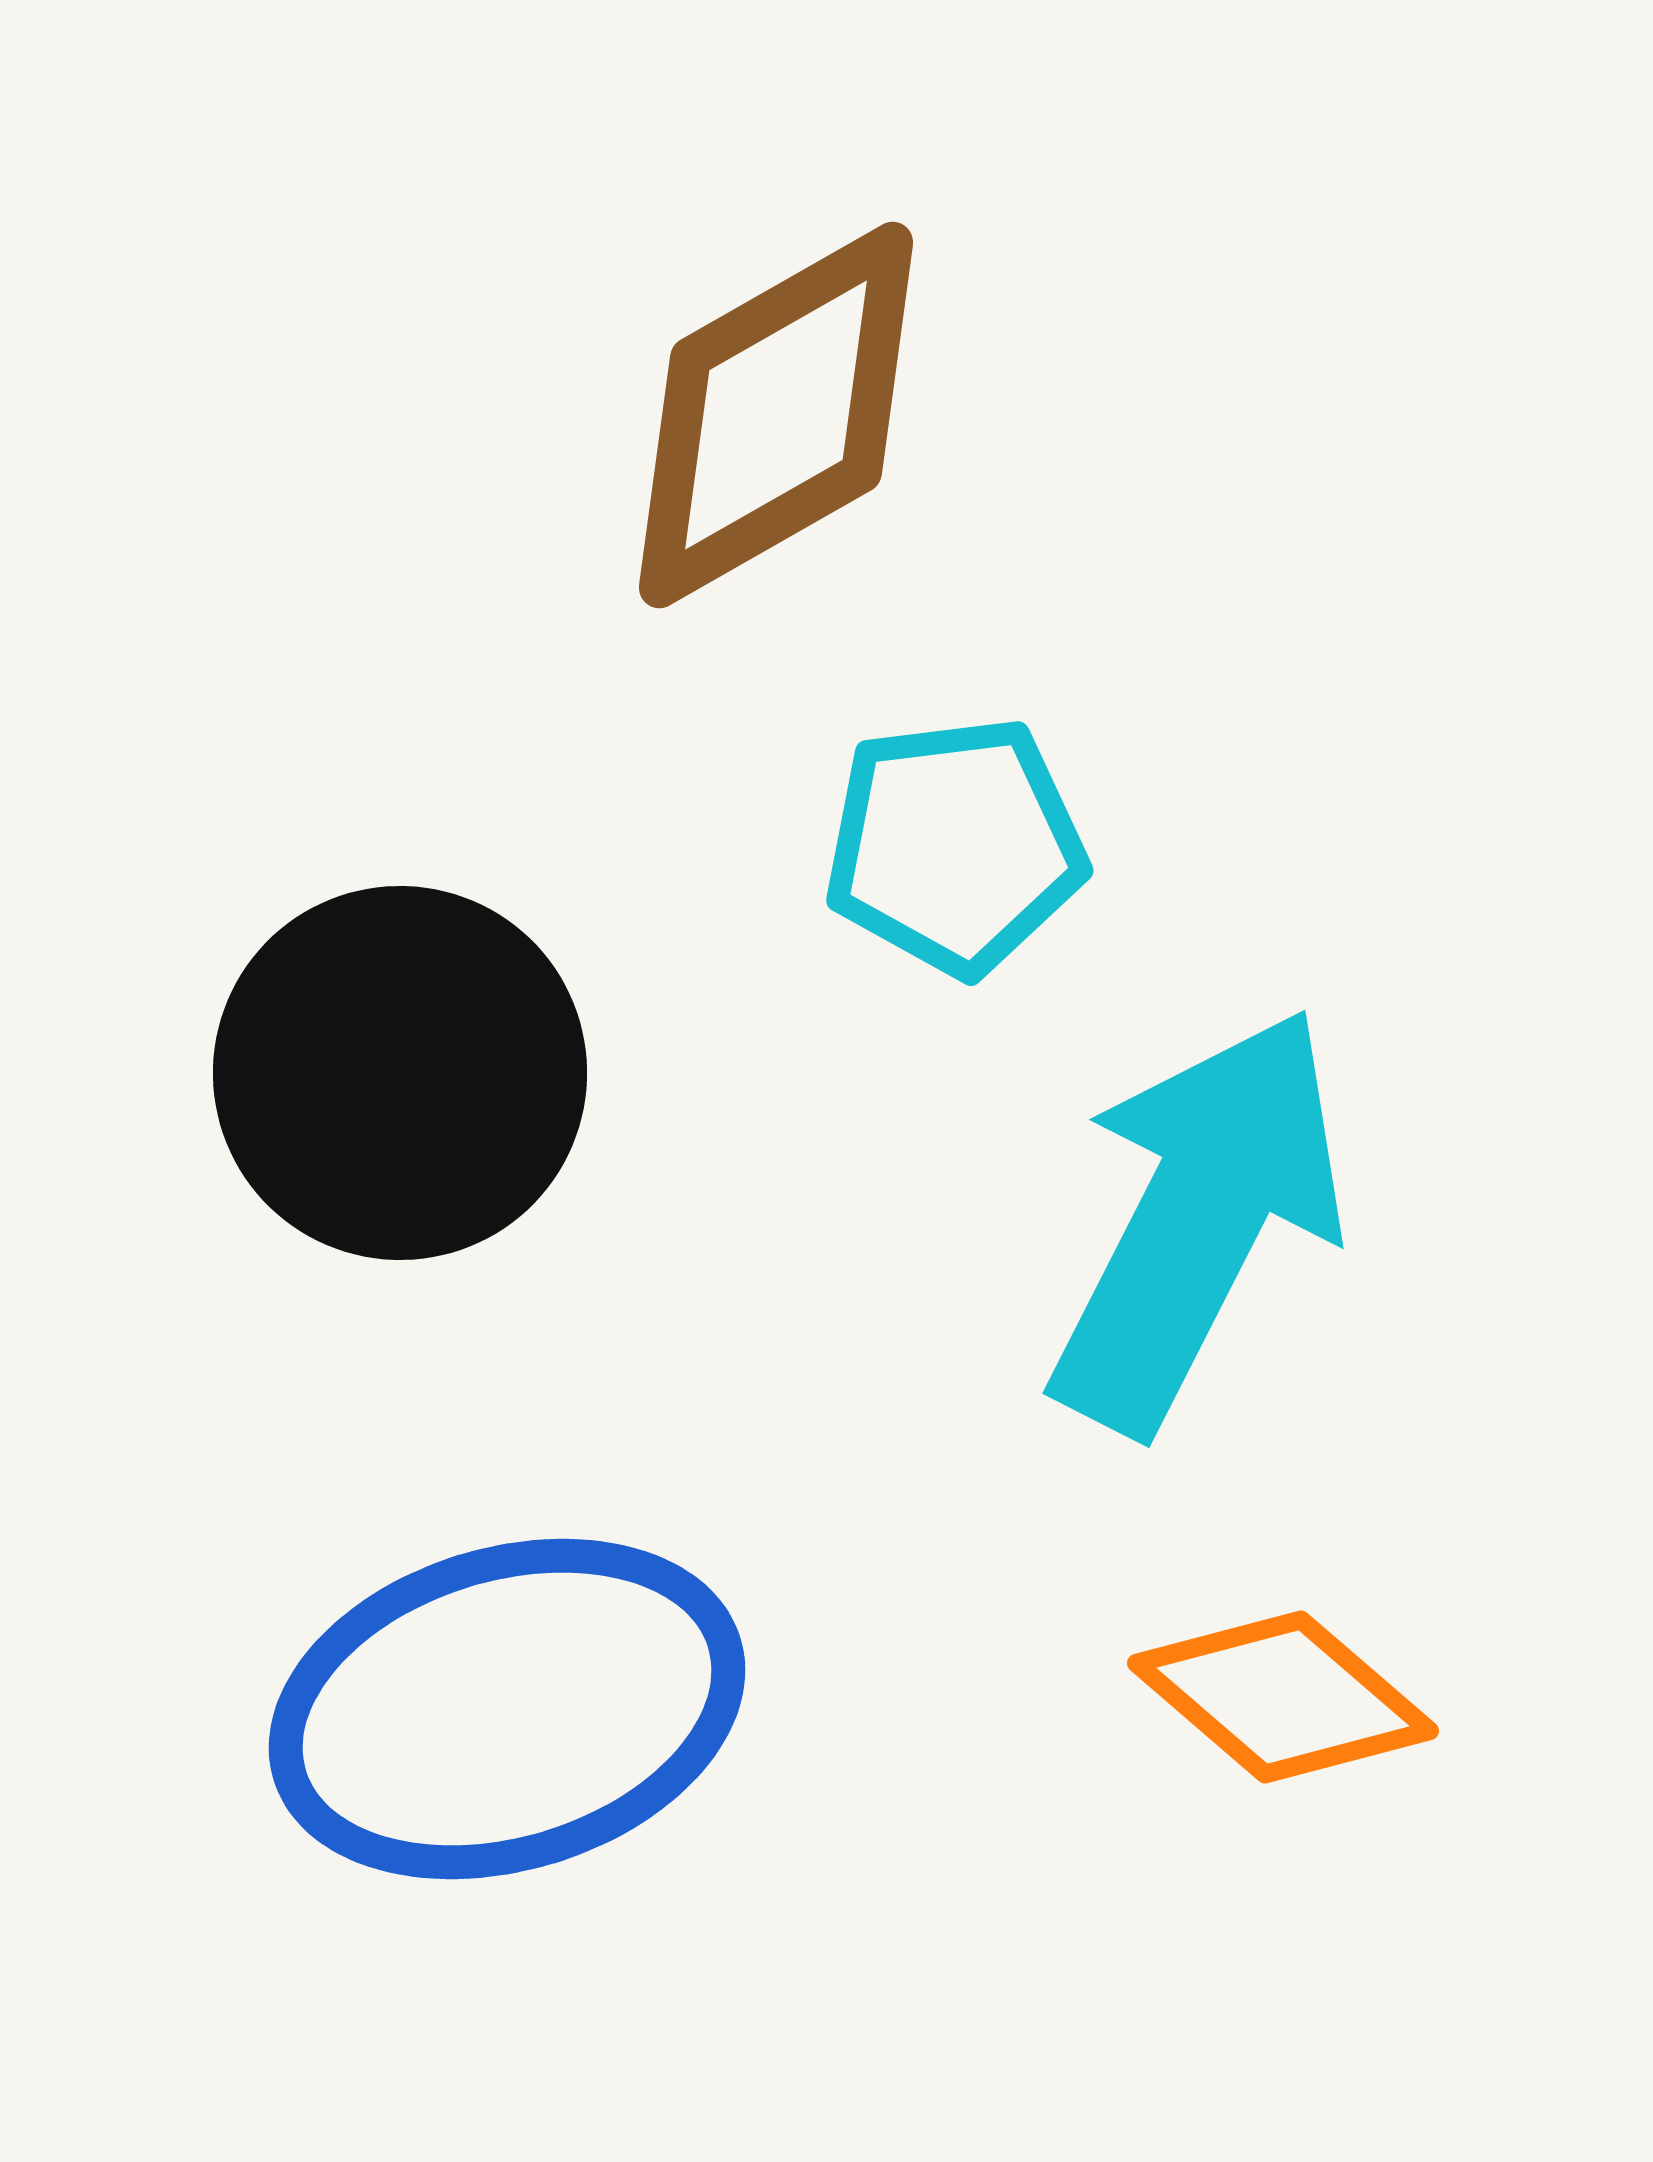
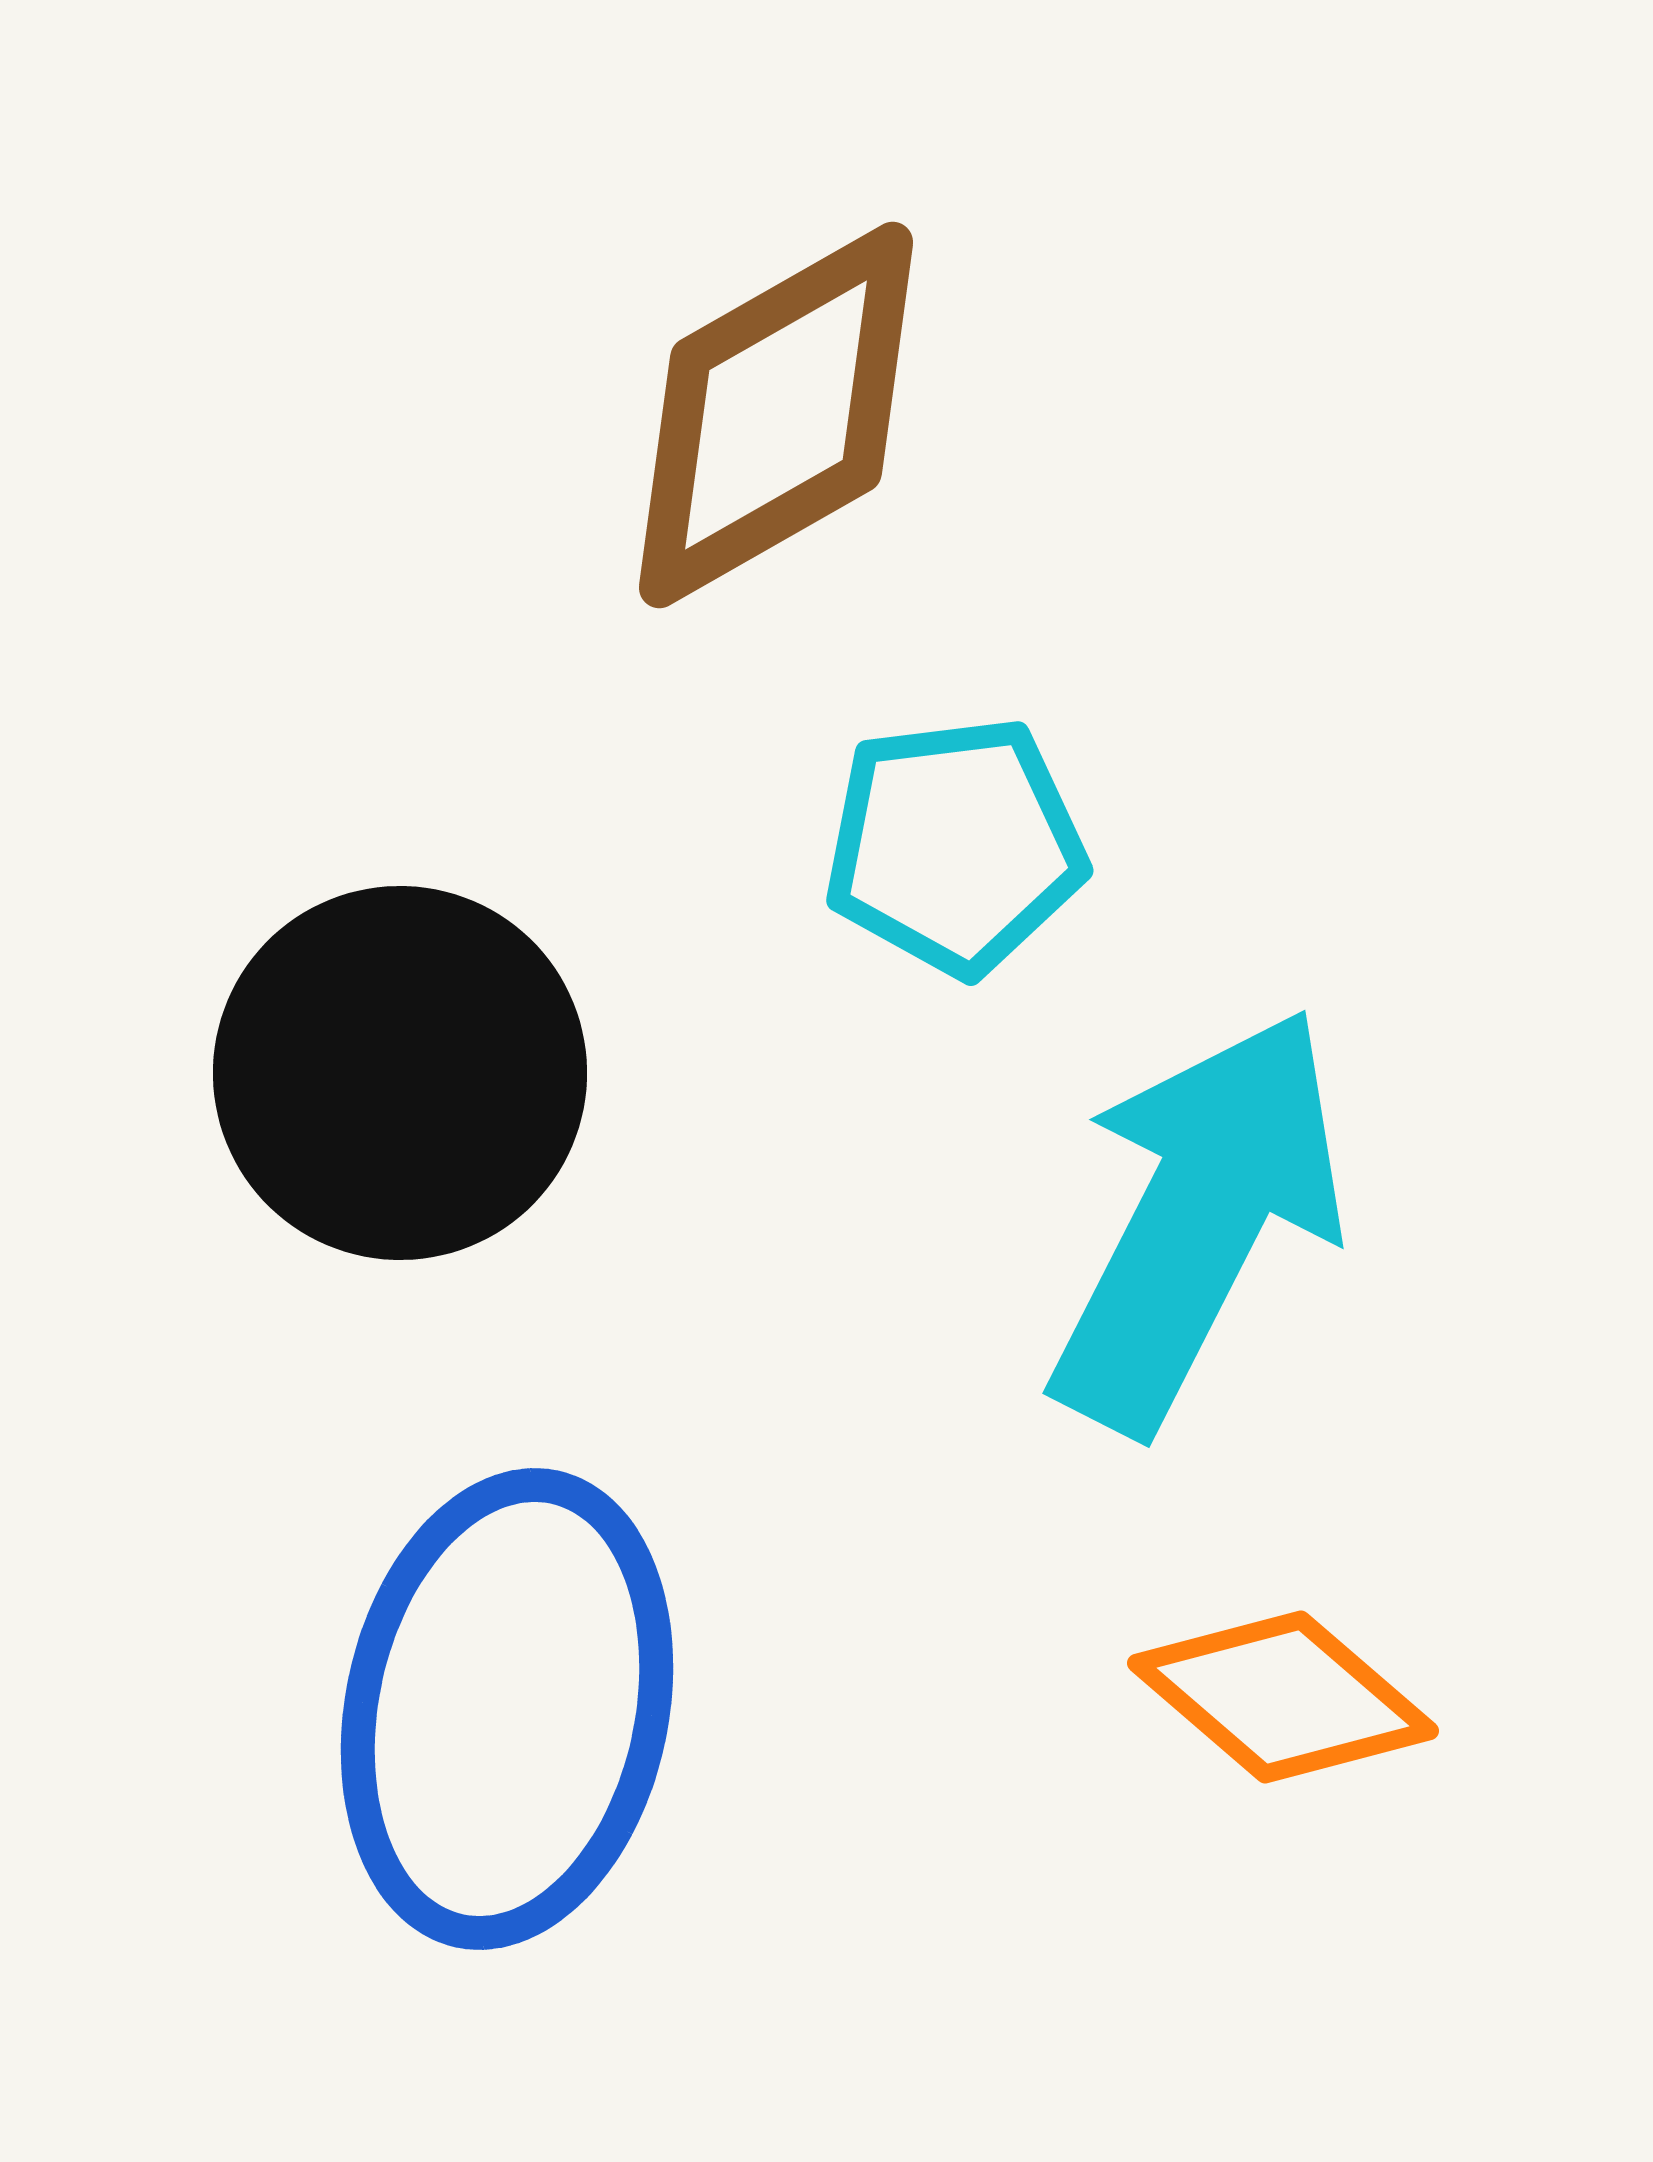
blue ellipse: rotated 61 degrees counterclockwise
